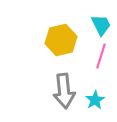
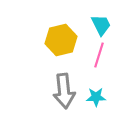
pink line: moved 2 px left, 1 px up
cyan star: moved 1 px right, 3 px up; rotated 30 degrees clockwise
